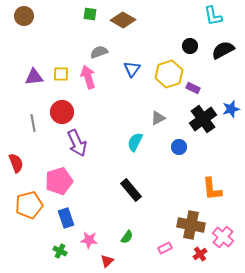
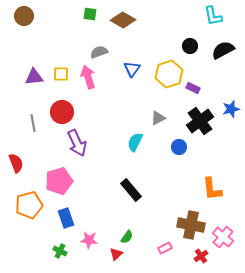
black cross: moved 3 px left, 2 px down
red cross: moved 1 px right, 2 px down
red triangle: moved 9 px right, 7 px up
